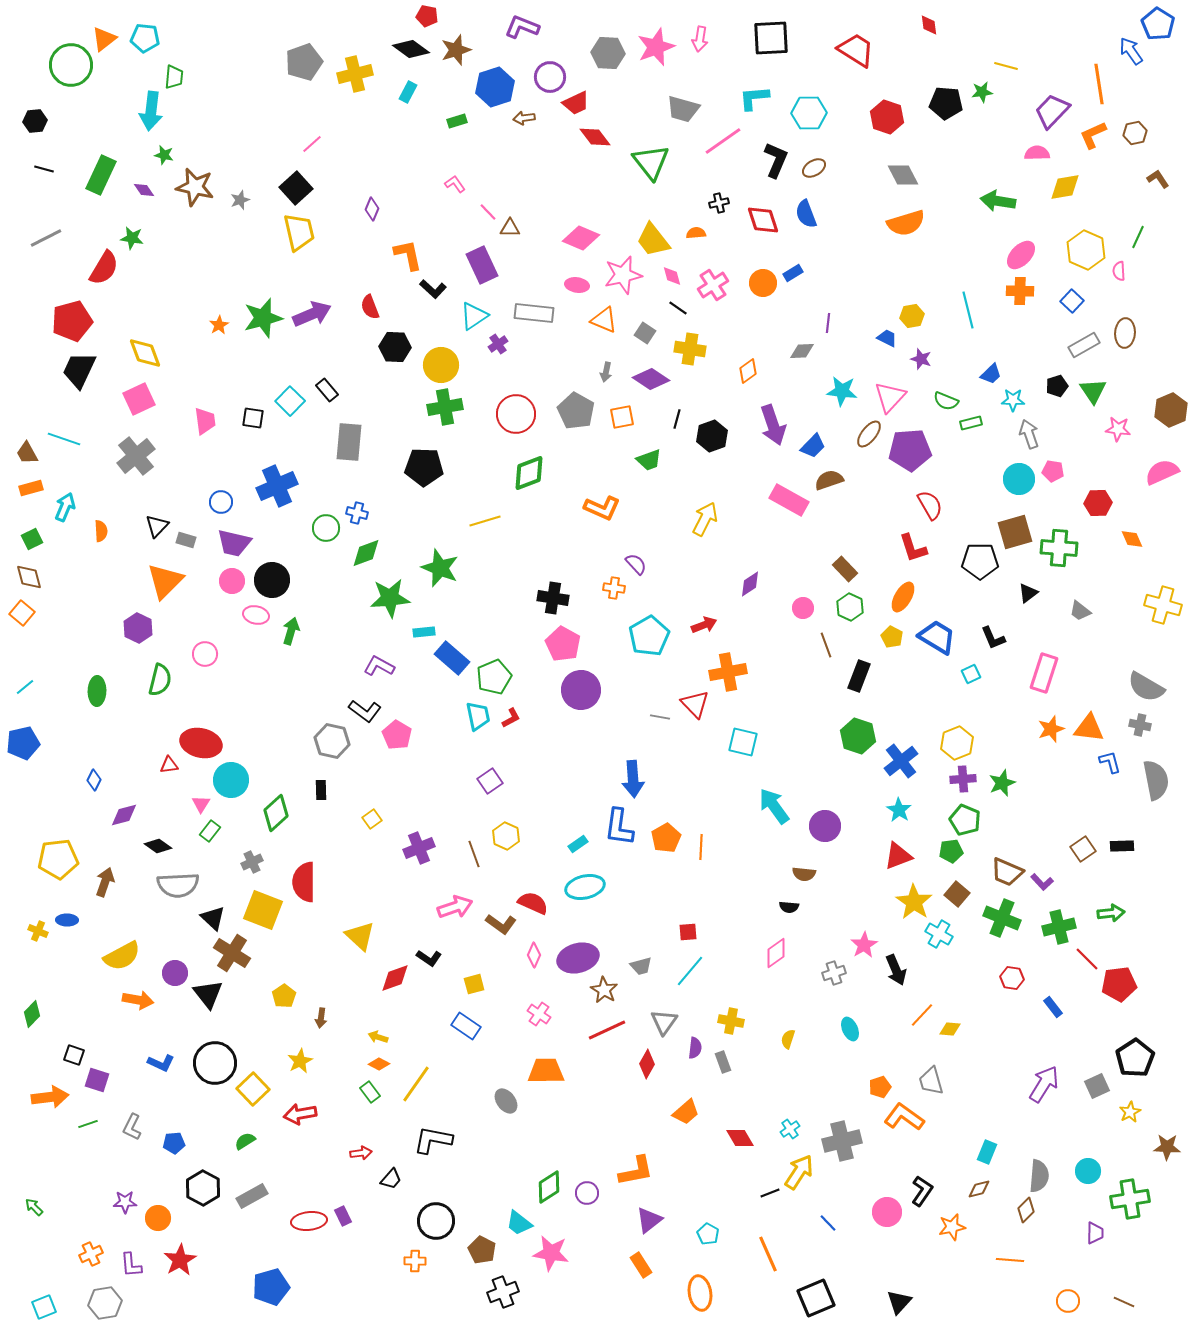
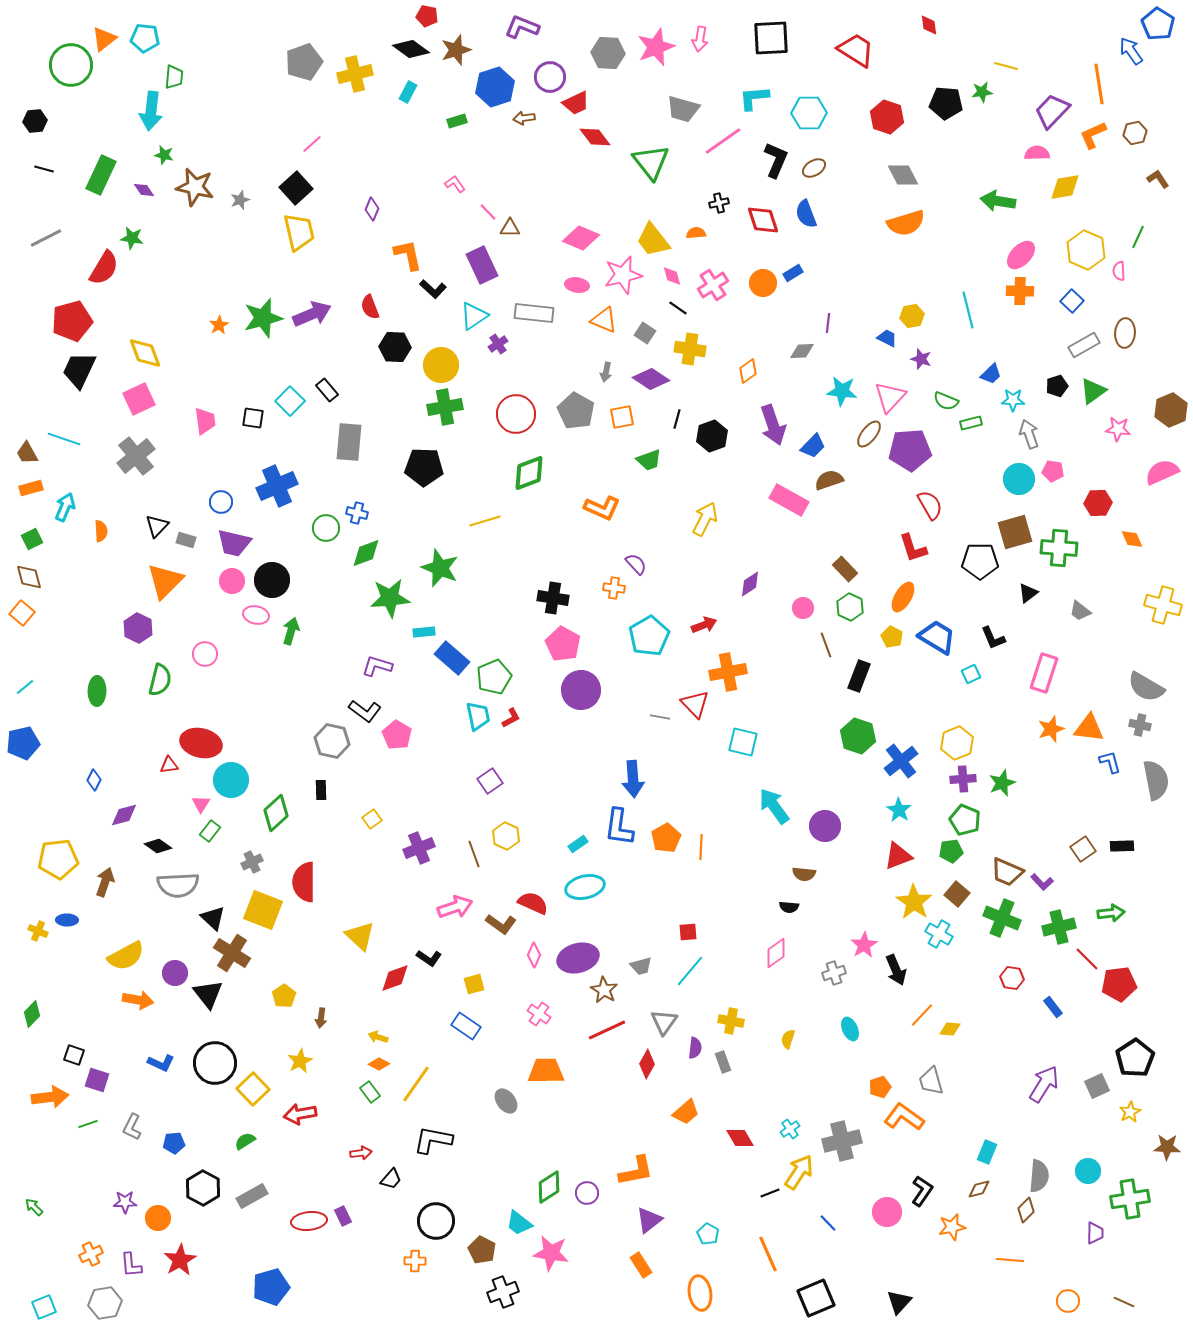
green triangle at (1093, 391): rotated 28 degrees clockwise
purple L-shape at (379, 666): moved 2 px left; rotated 12 degrees counterclockwise
yellow semicircle at (122, 956): moved 4 px right
